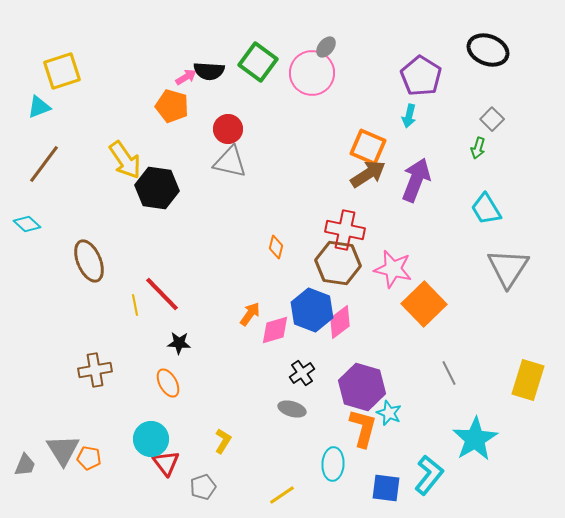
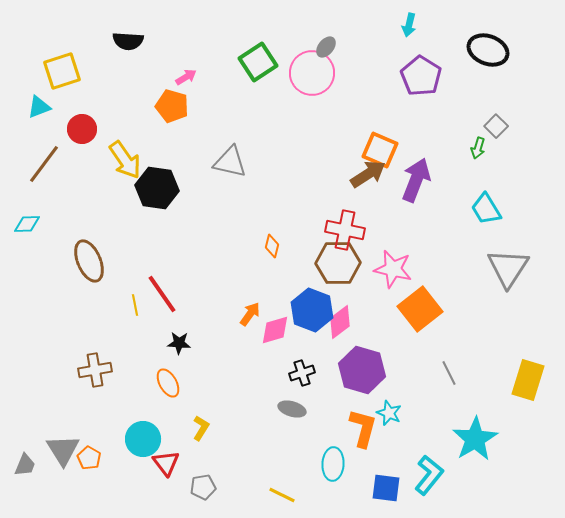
green square at (258, 62): rotated 21 degrees clockwise
black semicircle at (209, 71): moved 81 px left, 30 px up
cyan arrow at (409, 116): moved 91 px up
gray square at (492, 119): moved 4 px right, 7 px down
red circle at (228, 129): moved 146 px left
orange square at (368, 147): moved 12 px right, 3 px down
cyan diamond at (27, 224): rotated 44 degrees counterclockwise
orange diamond at (276, 247): moved 4 px left, 1 px up
brown hexagon at (338, 263): rotated 9 degrees counterclockwise
red line at (162, 294): rotated 9 degrees clockwise
orange square at (424, 304): moved 4 px left, 5 px down; rotated 6 degrees clockwise
black cross at (302, 373): rotated 15 degrees clockwise
purple hexagon at (362, 387): moved 17 px up
cyan circle at (151, 439): moved 8 px left
yellow L-shape at (223, 441): moved 22 px left, 13 px up
orange pentagon at (89, 458): rotated 20 degrees clockwise
gray pentagon at (203, 487): rotated 10 degrees clockwise
yellow line at (282, 495): rotated 60 degrees clockwise
